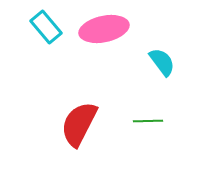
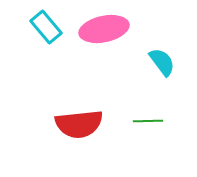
red semicircle: rotated 123 degrees counterclockwise
